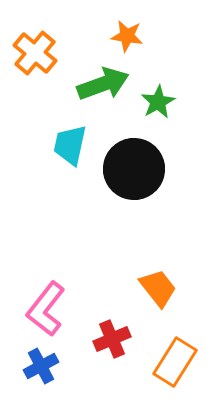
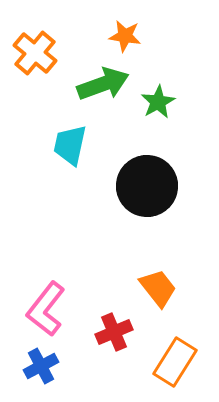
orange star: moved 2 px left
black circle: moved 13 px right, 17 px down
red cross: moved 2 px right, 7 px up
